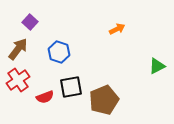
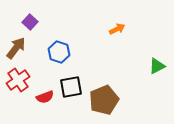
brown arrow: moved 2 px left, 1 px up
